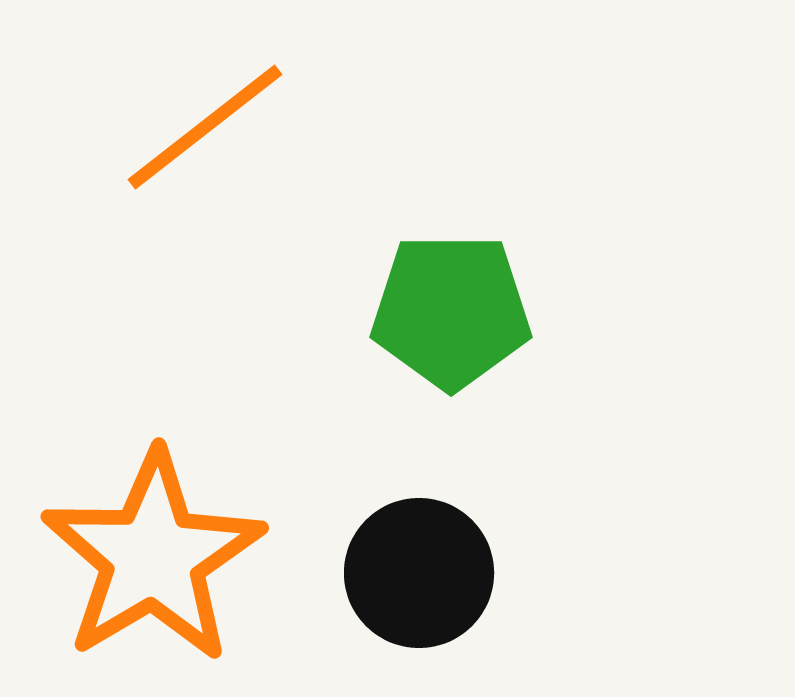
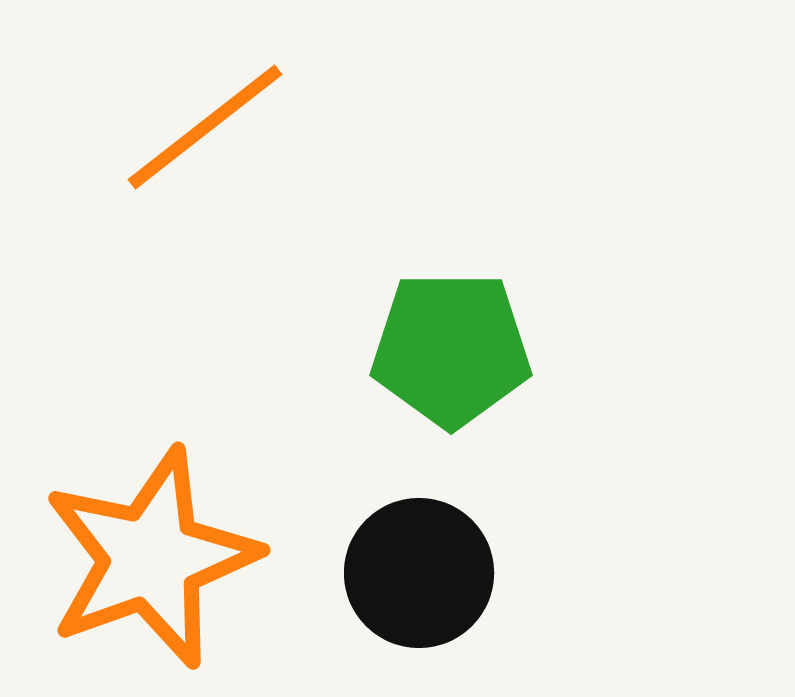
green pentagon: moved 38 px down
orange star: moved 2 px left, 1 px down; rotated 11 degrees clockwise
